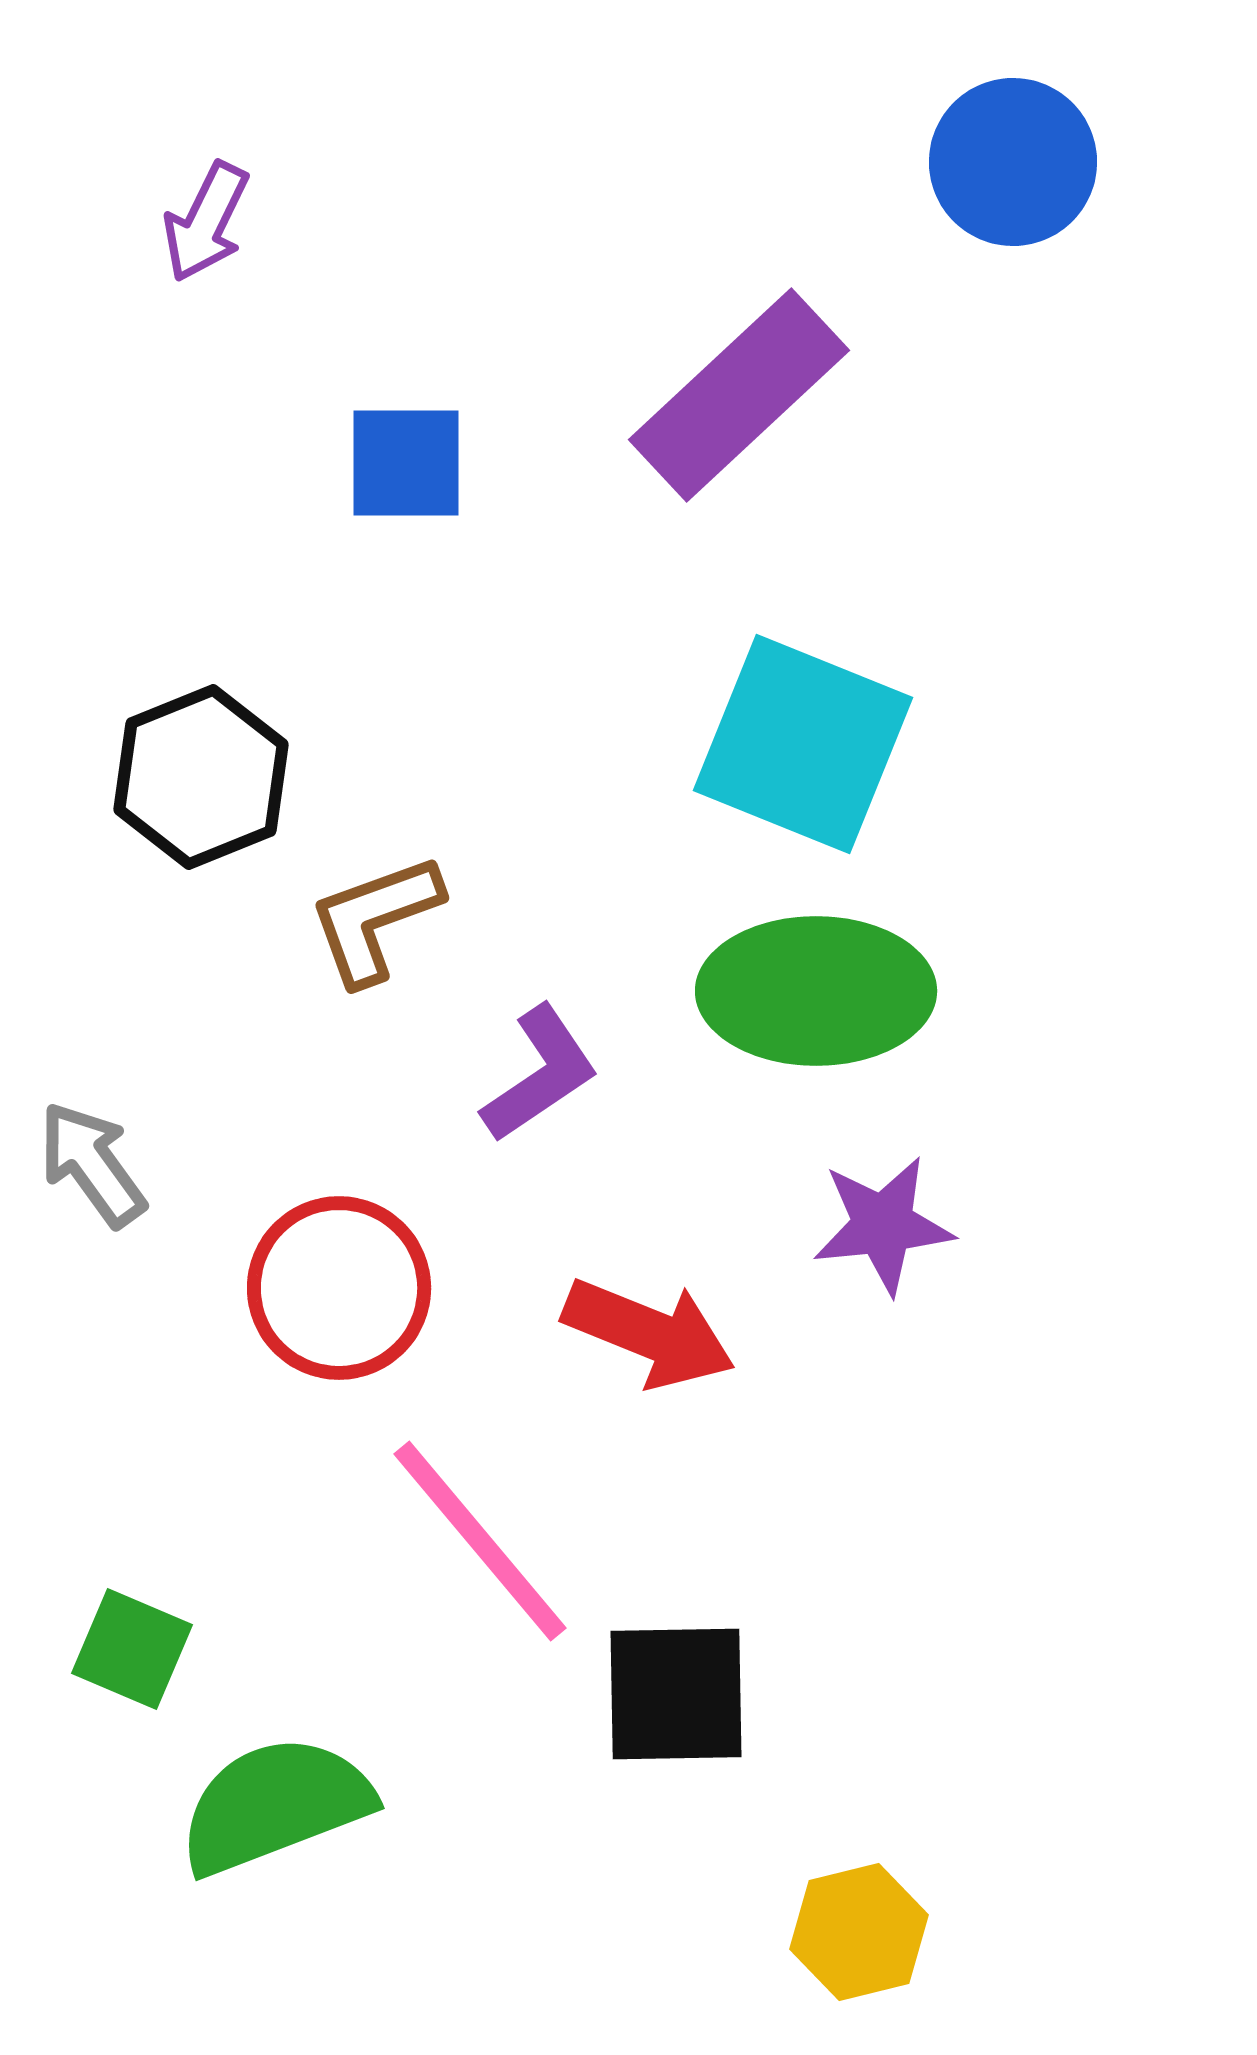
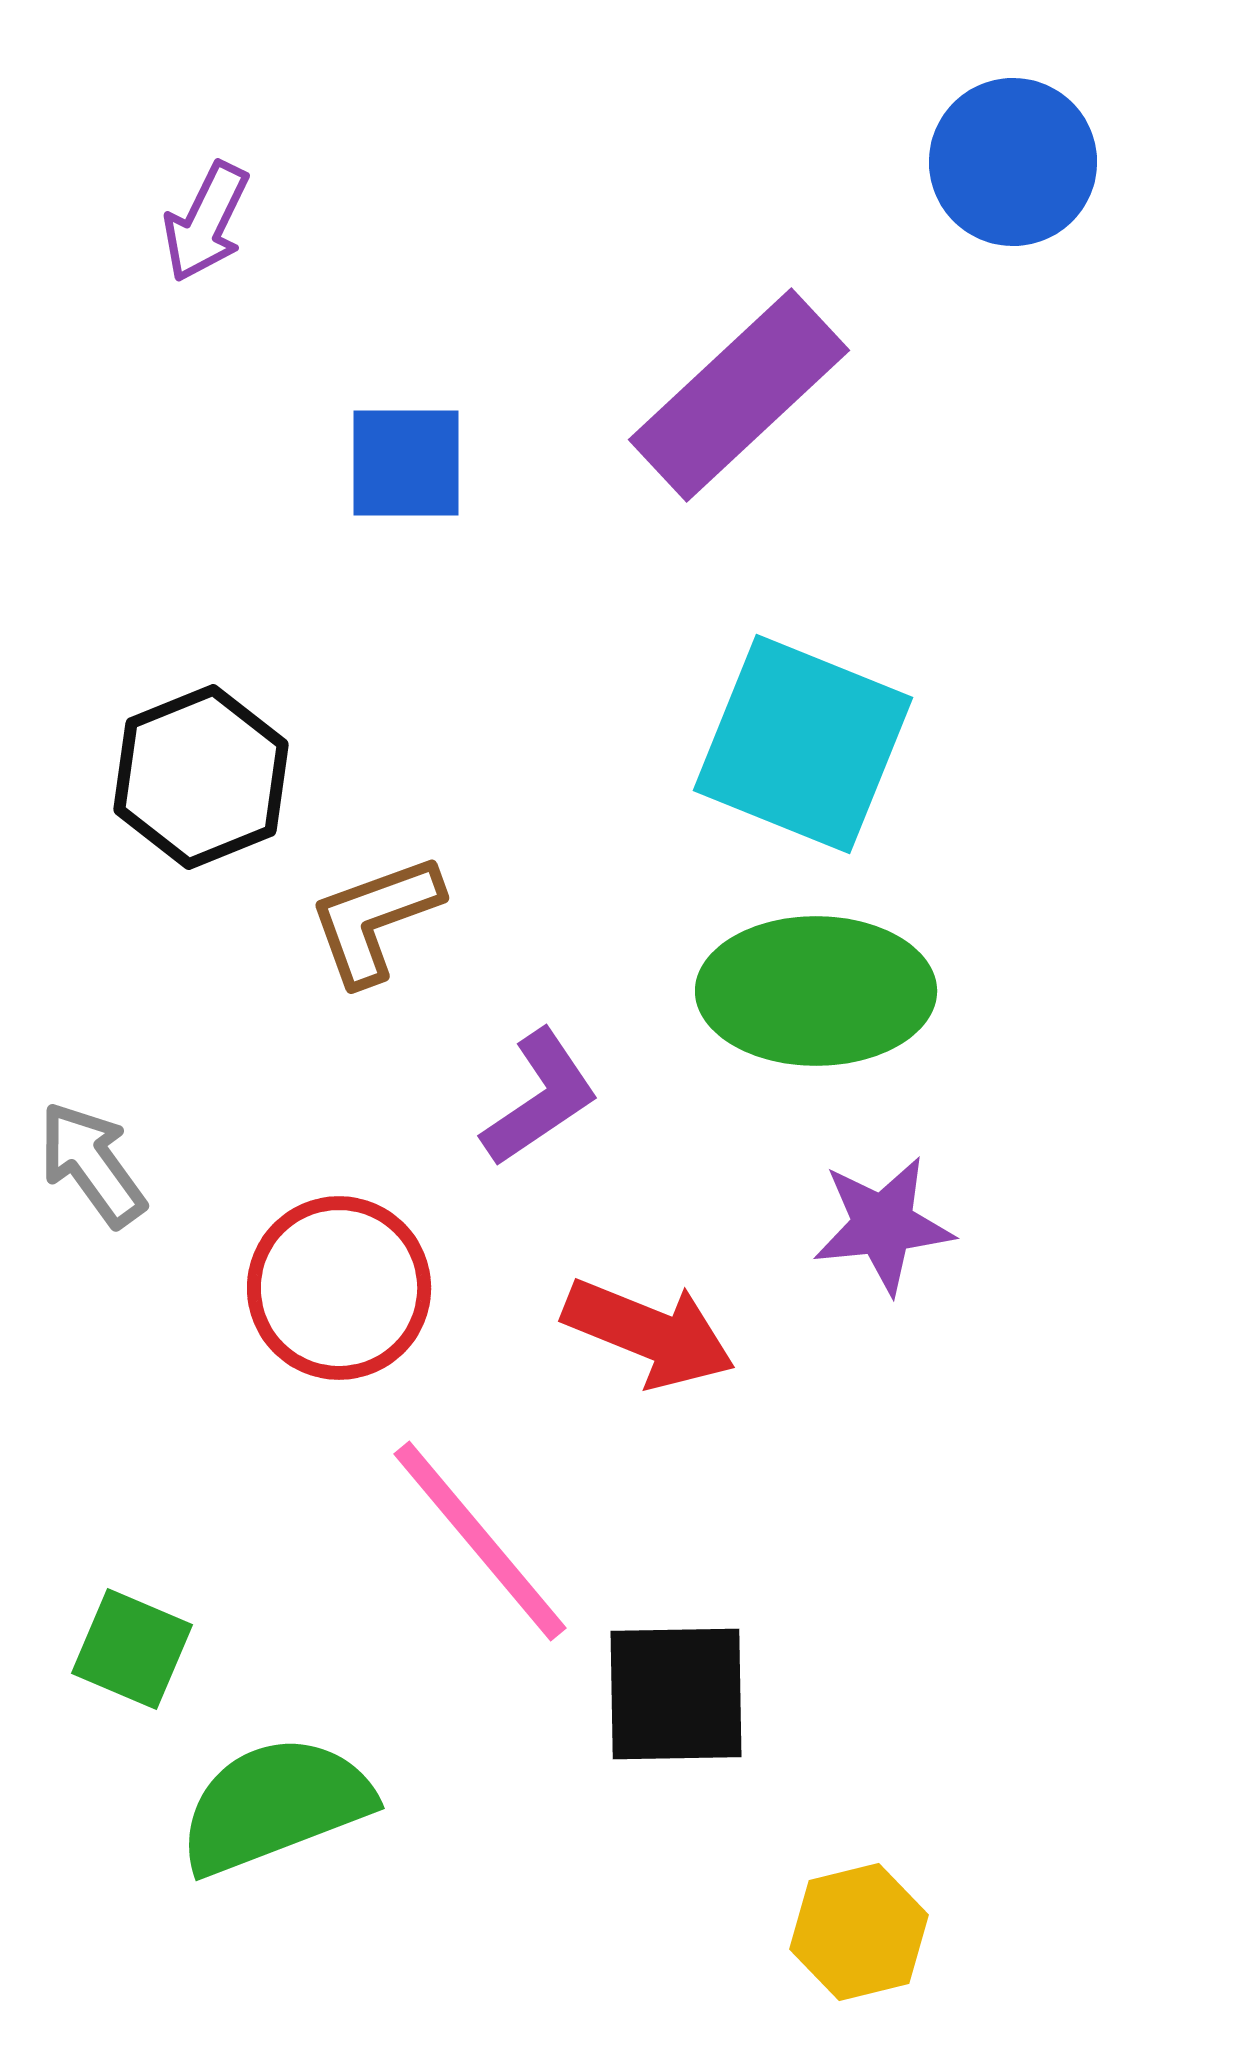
purple L-shape: moved 24 px down
